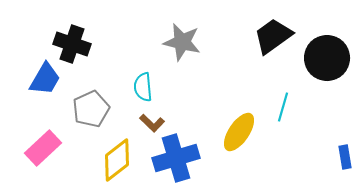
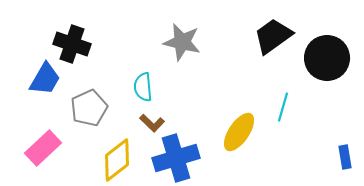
gray pentagon: moved 2 px left, 1 px up
